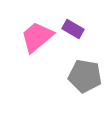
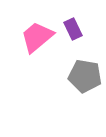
purple rectangle: rotated 35 degrees clockwise
